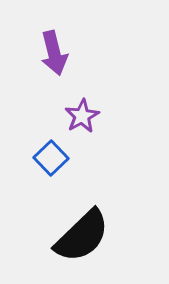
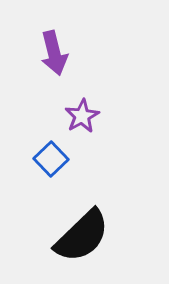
blue square: moved 1 px down
